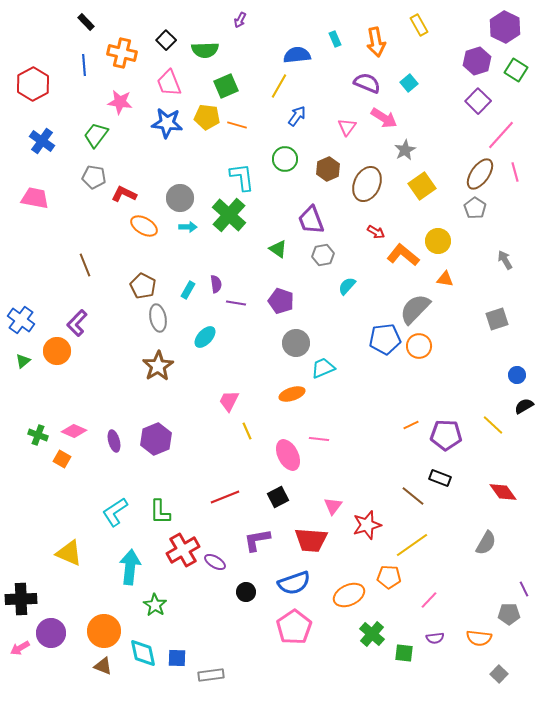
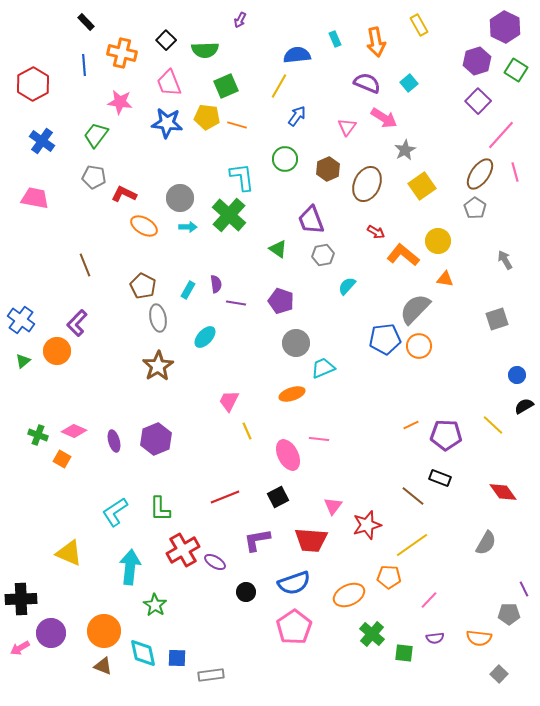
green L-shape at (160, 512): moved 3 px up
